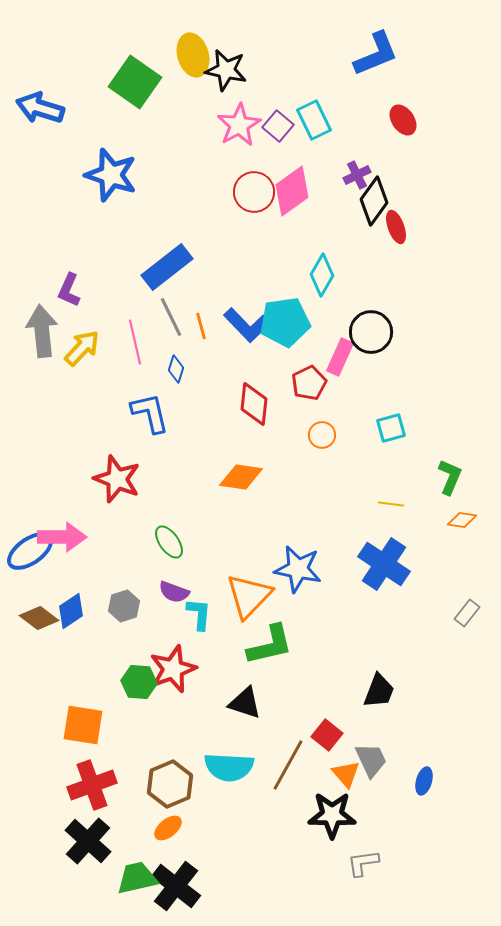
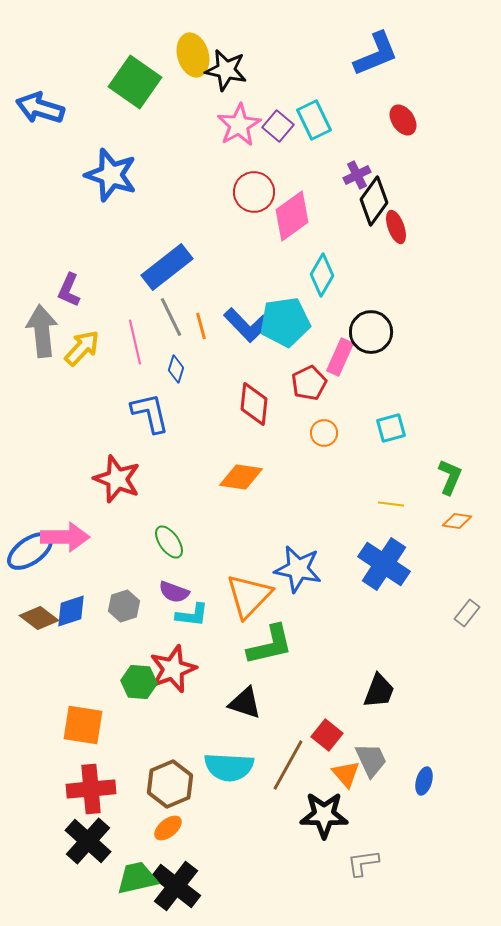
pink diamond at (292, 191): moved 25 px down
orange circle at (322, 435): moved 2 px right, 2 px up
orange diamond at (462, 520): moved 5 px left, 1 px down
pink arrow at (62, 537): moved 3 px right
blue diamond at (71, 611): rotated 15 degrees clockwise
cyan L-shape at (199, 614): moved 7 px left, 1 px down; rotated 92 degrees clockwise
red cross at (92, 785): moved 1 px left, 4 px down; rotated 15 degrees clockwise
black star at (332, 815): moved 8 px left
